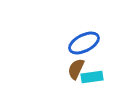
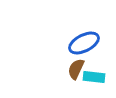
cyan rectangle: moved 2 px right; rotated 15 degrees clockwise
